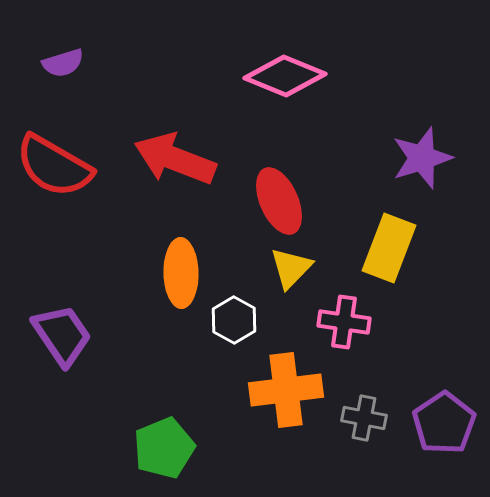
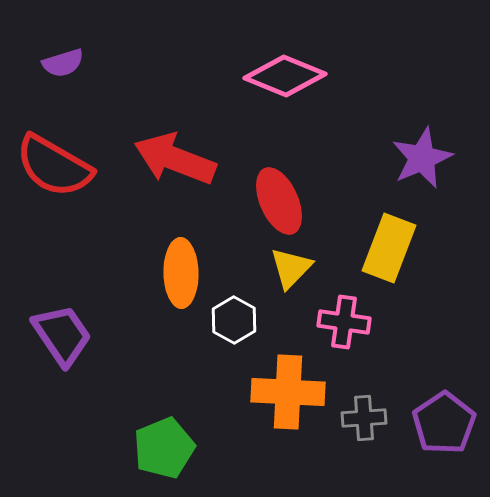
purple star: rotated 6 degrees counterclockwise
orange cross: moved 2 px right, 2 px down; rotated 10 degrees clockwise
gray cross: rotated 15 degrees counterclockwise
